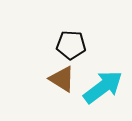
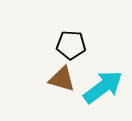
brown triangle: rotated 16 degrees counterclockwise
